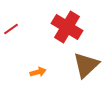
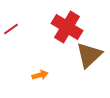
brown triangle: moved 3 px right, 10 px up
orange arrow: moved 2 px right, 3 px down
